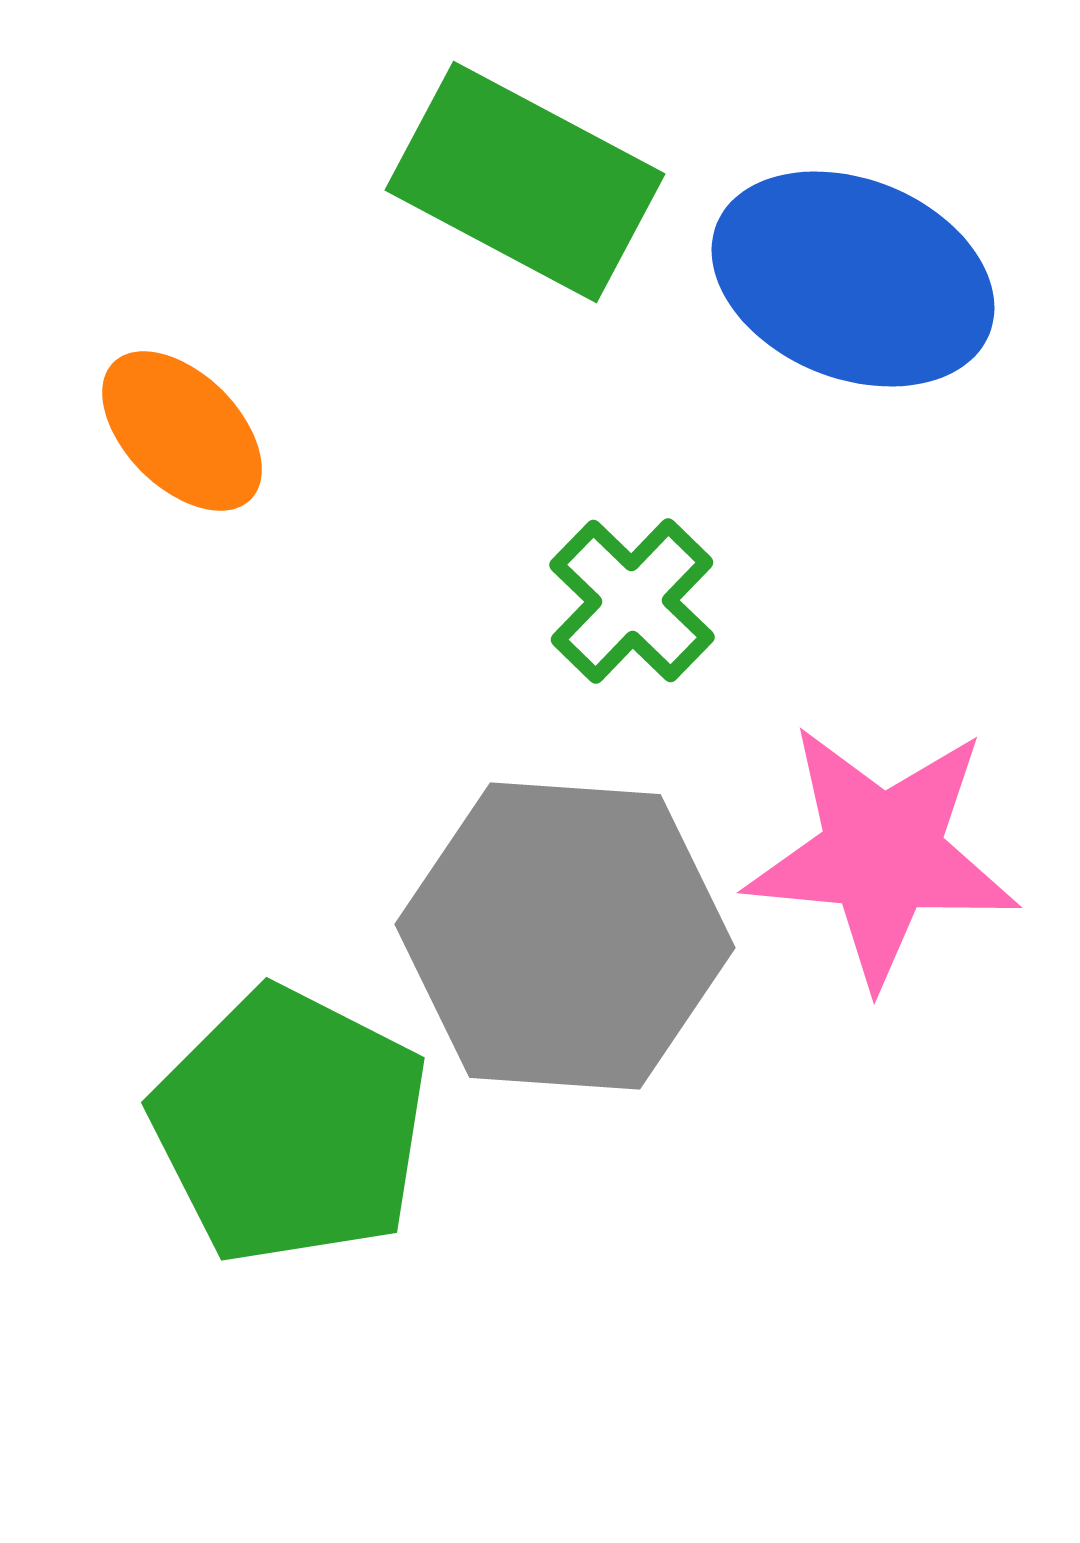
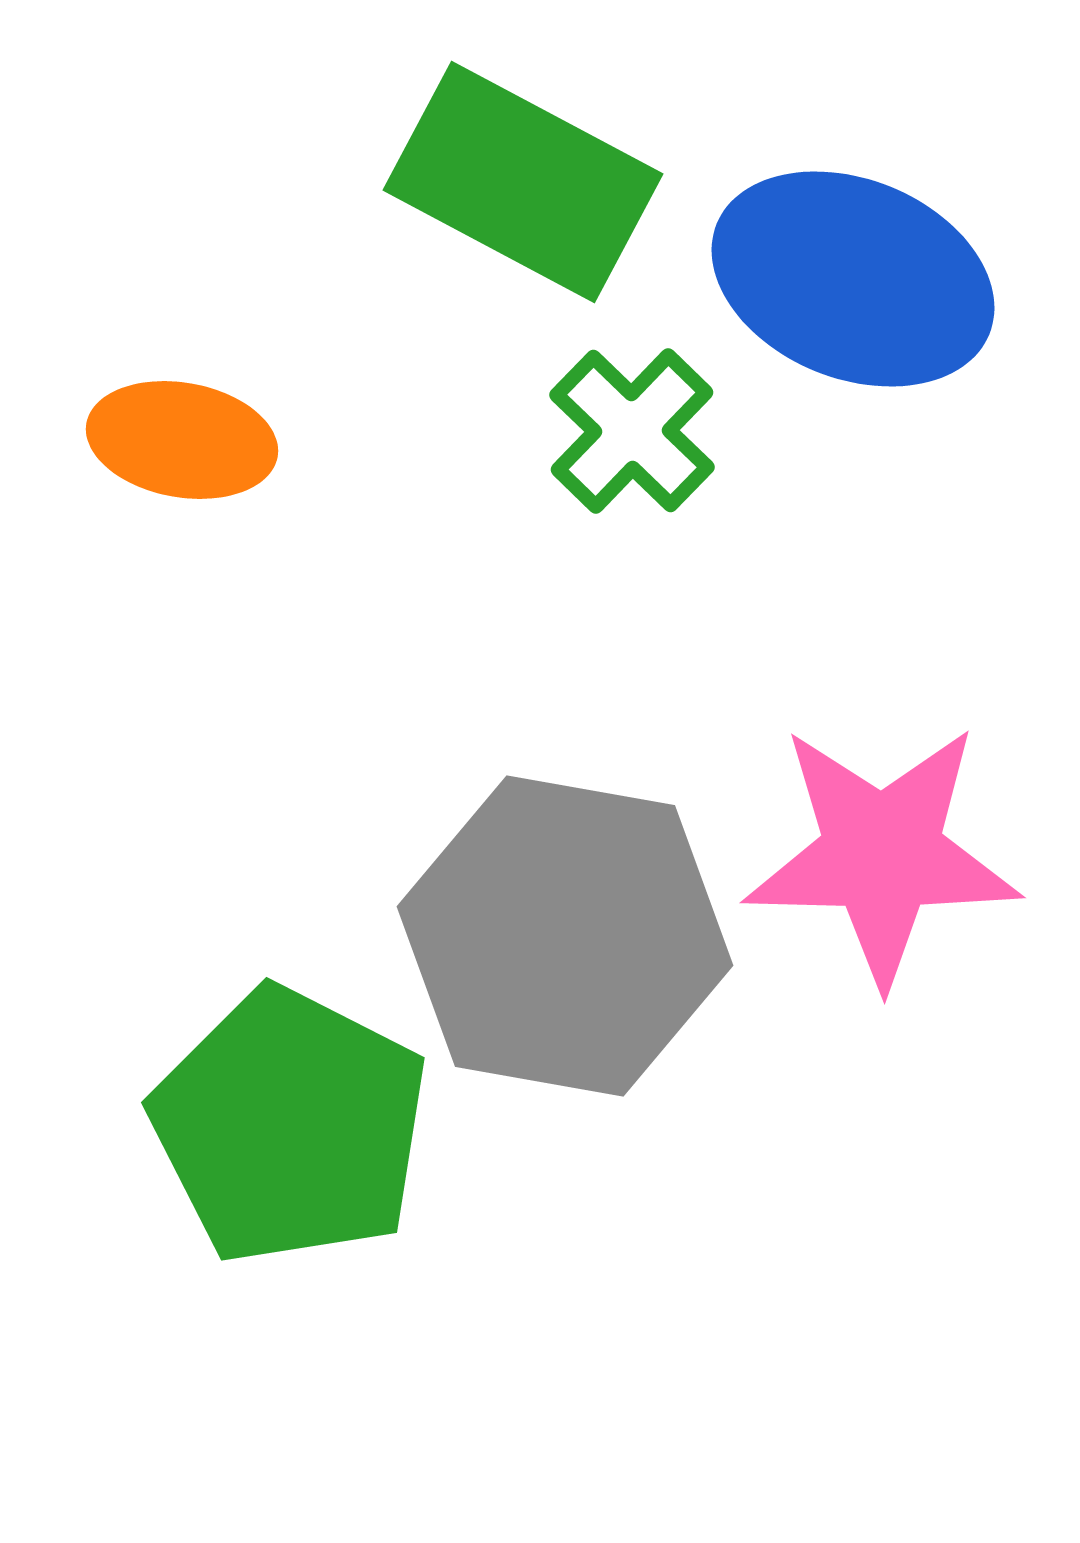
green rectangle: moved 2 px left
orange ellipse: moved 9 px down; rotated 35 degrees counterclockwise
green cross: moved 170 px up
pink star: rotated 4 degrees counterclockwise
gray hexagon: rotated 6 degrees clockwise
